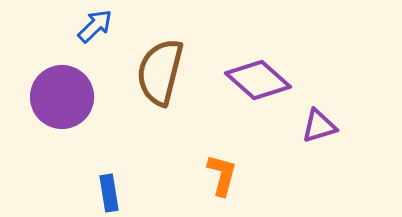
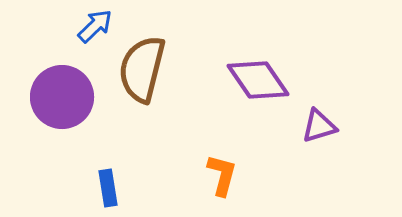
brown semicircle: moved 18 px left, 3 px up
purple diamond: rotated 14 degrees clockwise
blue rectangle: moved 1 px left, 5 px up
